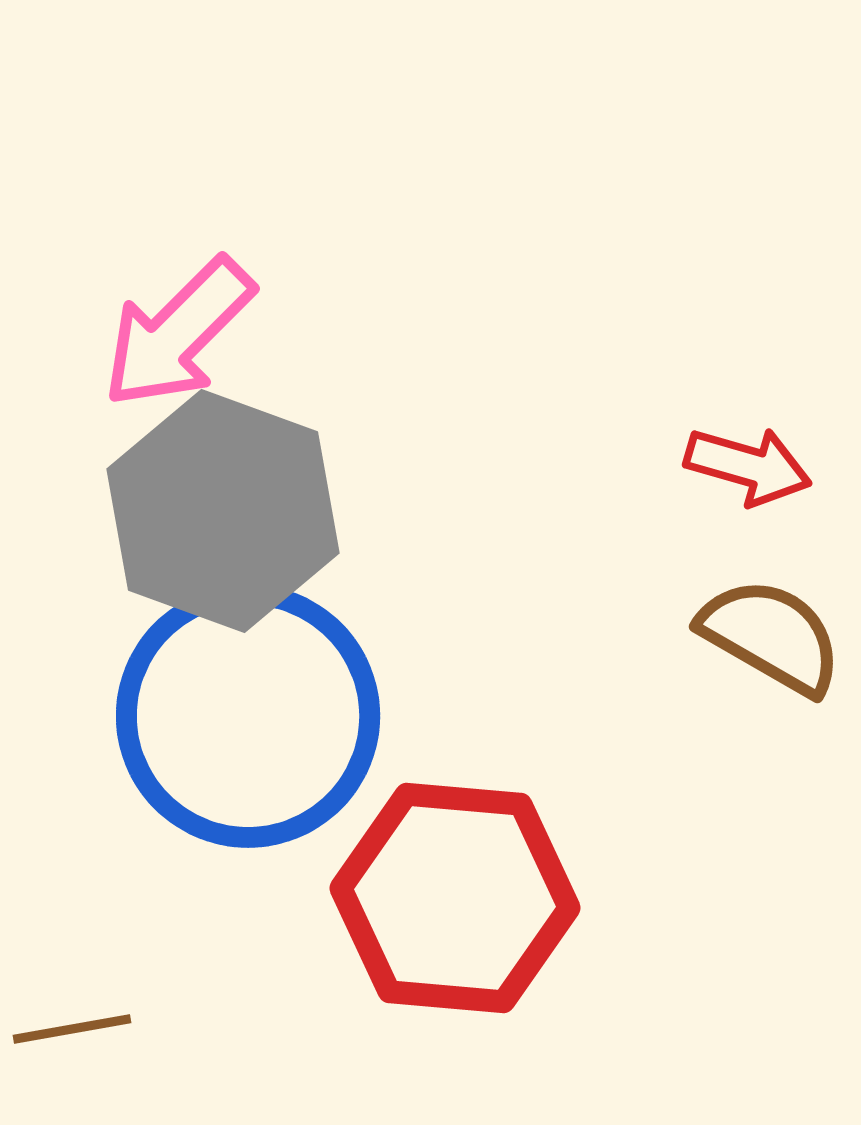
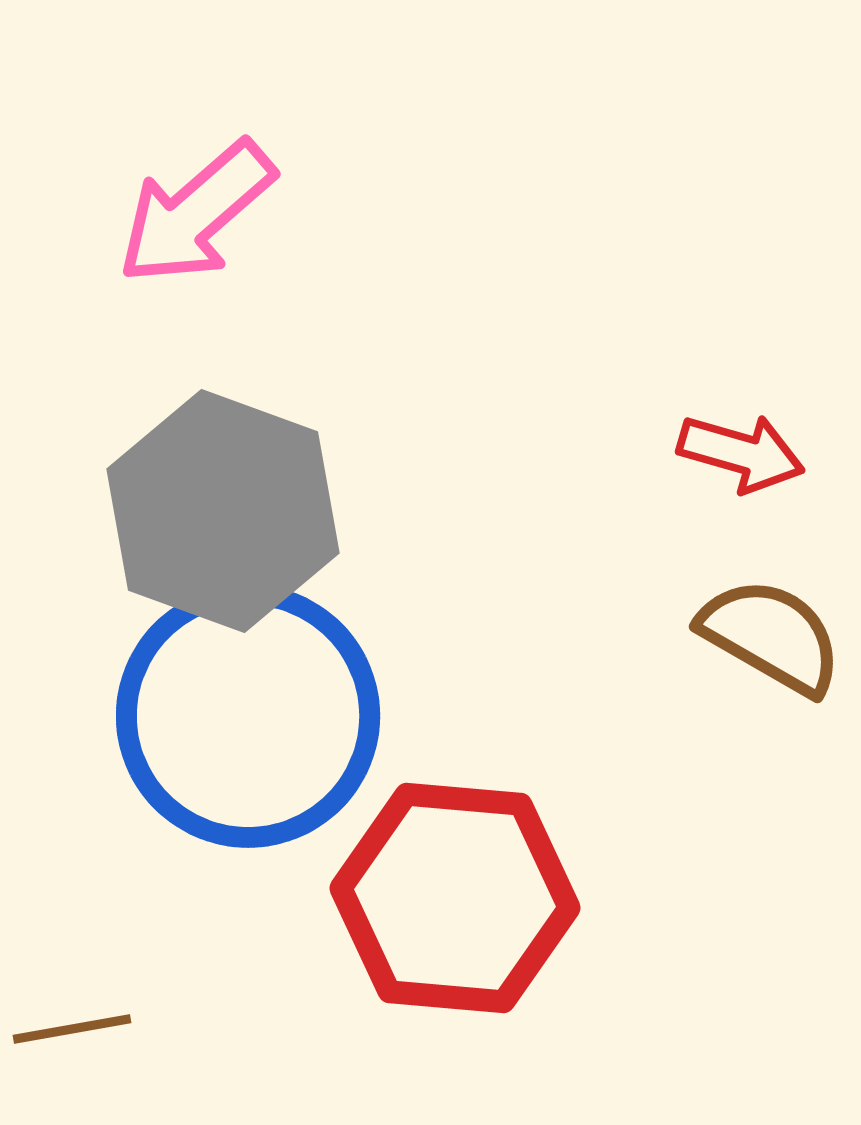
pink arrow: moved 18 px right, 120 px up; rotated 4 degrees clockwise
red arrow: moved 7 px left, 13 px up
